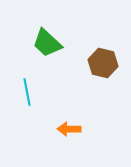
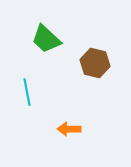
green trapezoid: moved 1 px left, 4 px up
brown hexagon: moved 8 px left
